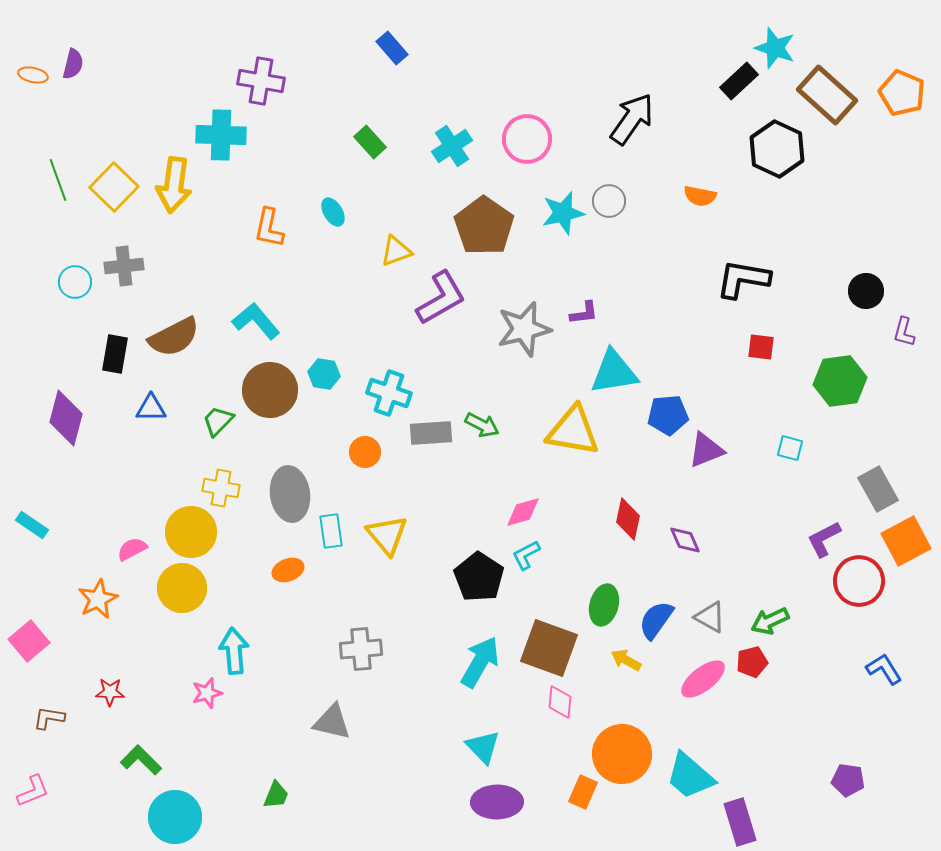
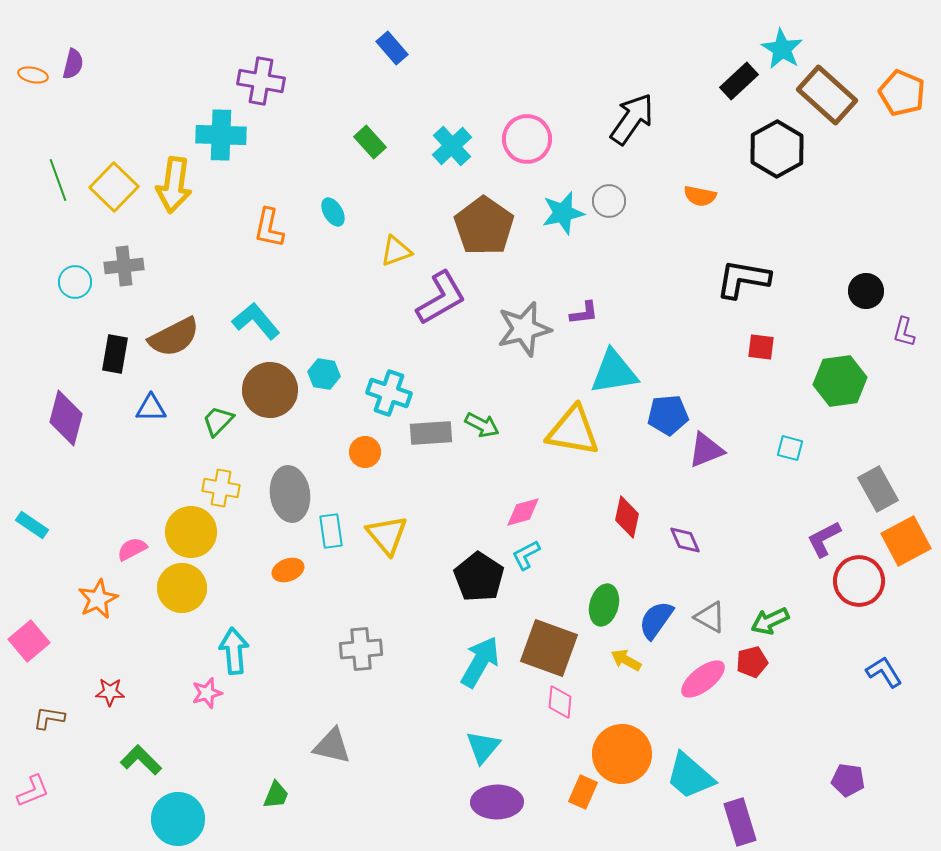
cyan star at (775, 48): moved 7 px right, 1 px down; rotated 12 degrees clockwise
cyan cross at (452, 146): rotated 9 degrees counterclockwise
black hexagon at (777, 149): rotated 6 degrees clockwise
red diamond at (628, 519): moved 1 px left, 2 px up
blue L-shape at (884, 669): moved 3 px down
gray triangle at (332, 722): moved 24 px down
cyan triangle at (483, 747): rotated 24 degrees clockwise
cyan circle at (175, 817): moved 3 px right, 2 px down
